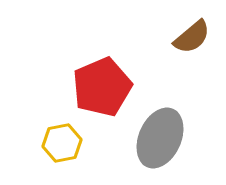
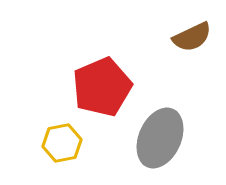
brown semicircle: rotated 15 degrees clockwise
